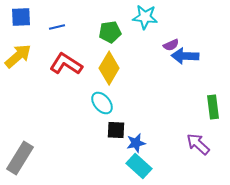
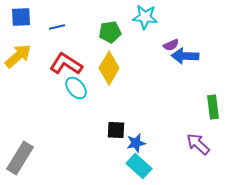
cyan ellipse: moved 26 px left, 15 px up
